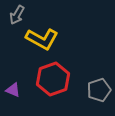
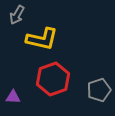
yellow L-shape: rotated 16 degrees counterclockwise
purple triangle: moved 7 px down; rotated 21 degrees counterclockwise
